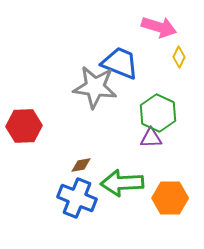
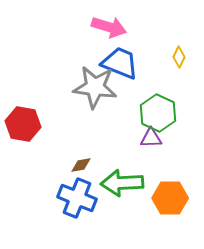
pink arrow: moved 50 px left
red hexagon: moved 1 px left, 2 px up; rotated 12 degrees clockwise
